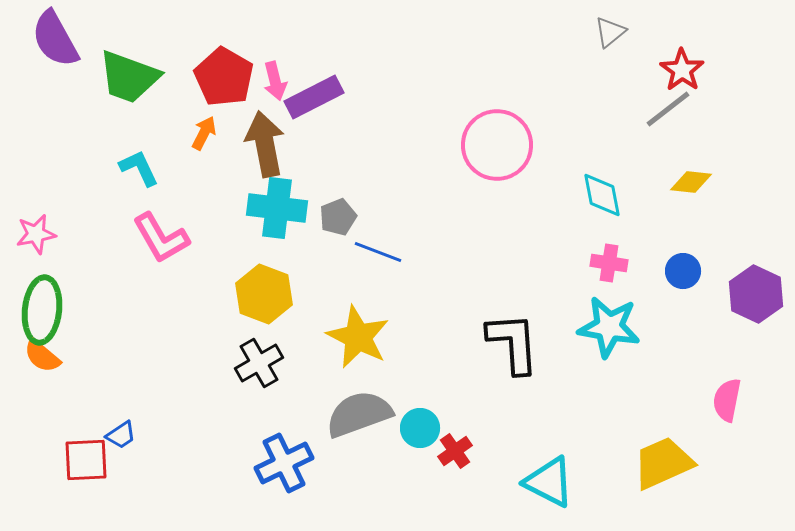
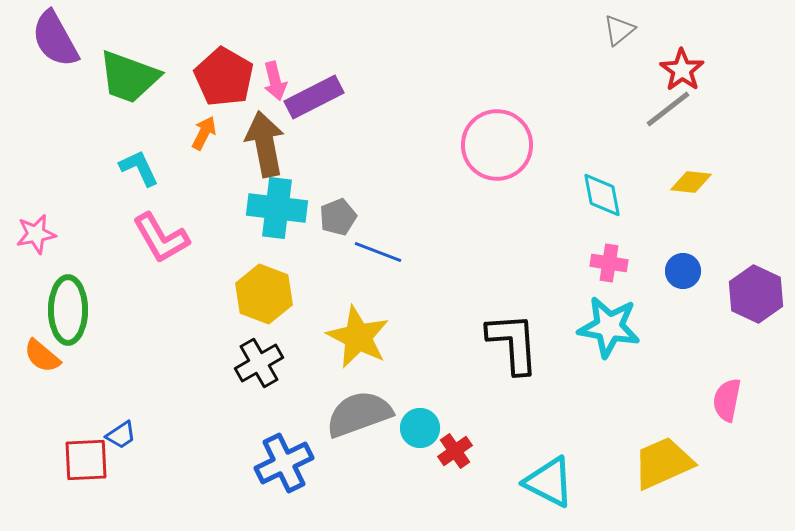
gray triangle: moved 9 px right, 2 px up
green ellipse: moved 26 px right; rotated 6 degrees counterclockwise
